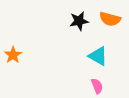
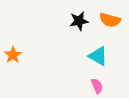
orange semicircle: moved 1 px down
